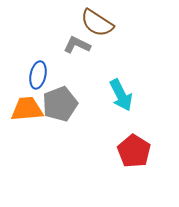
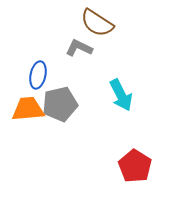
gray L-shape: moved 2 px right, 3 px down
gray pentagon: rotated 8 degrees clockwise
orange trapezoid: moved 1 px right
red pentagon: moved 1 px right, 15 px down
